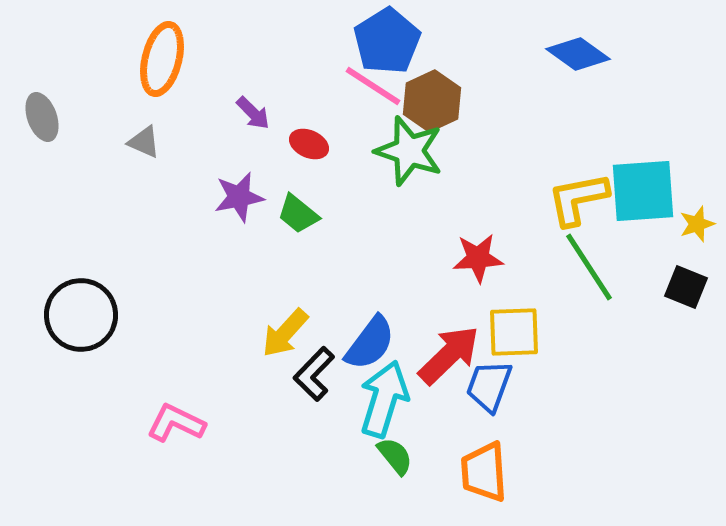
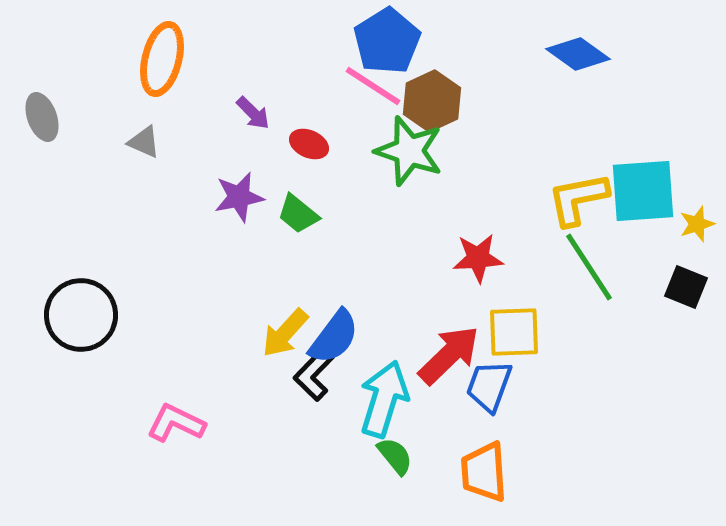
blue semicircle: moved 36 px left, 6 px up
